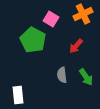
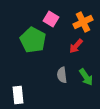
orange cross: moved 8 px down
